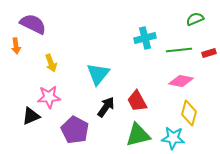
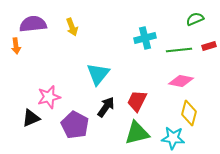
purple semicircle: rotated 32 degrees counterclockwise
red rectangle: moved 7 px up
yellow arrow: moved 21 px right, 36 px up
pink star: rotated 10 degrees counterclockwise
red trapezoid: rotated 55 degrees clockwise
black triangle: moved 2 px down
purple pentagon: moved 5 px up
green triangle: moved 1 px left, 2 px up
